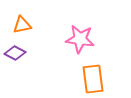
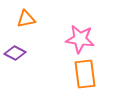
orange triangle: moved 4 px right, 6 px up
orange rectangle: moved 8 px left, 5 px up
